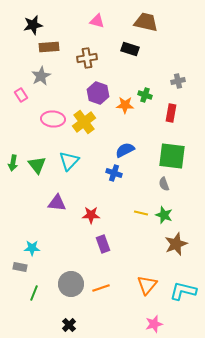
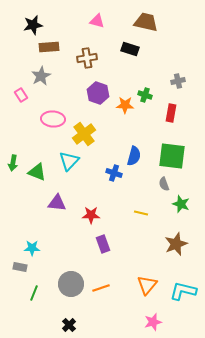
yellow cross: moved 12 px down
blue semicircle: moved 9 px right, 6 px down; rotated 132 degrees clockwise
green triangle: moved 7 px down; rotated 30 degrees counterclockwise
green star: moved 17 px right, 11 px up
pink star: moved 1 px left, 2 px up
